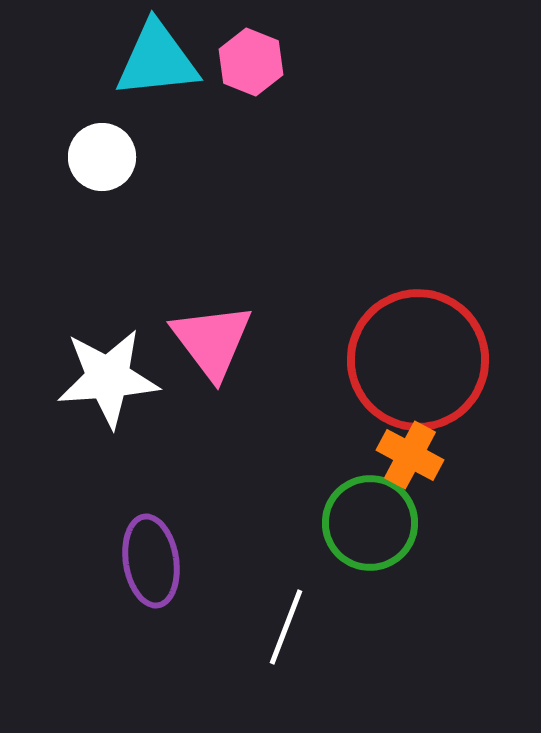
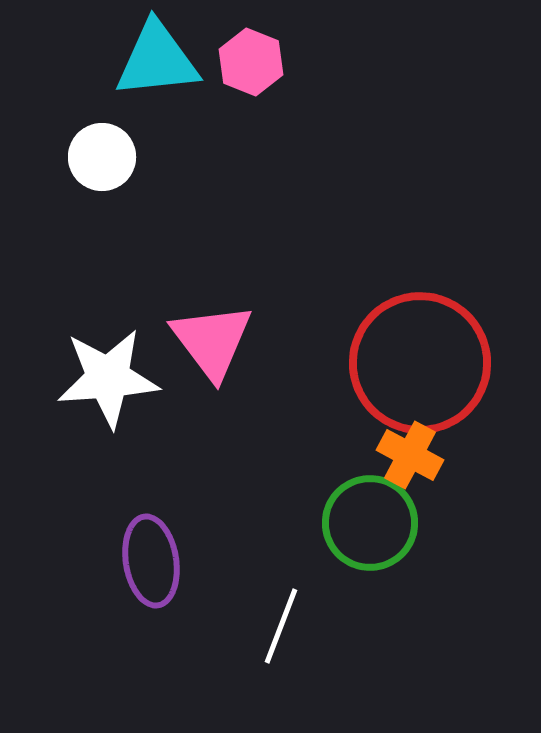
red circle: moved 2 px right, 3 px down
white line: moved 5 px left, 1 px up
